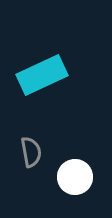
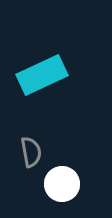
white circle: moved 13 px left, 7 px down
